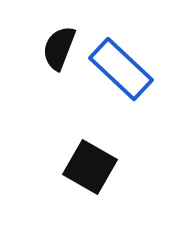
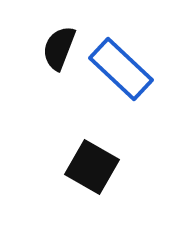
black square: moved 2 px right
